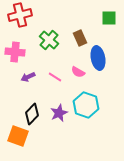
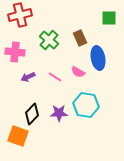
cyan hexagon: rotated 10 degrees counterclockwise
purple star: rotated 24 degrees clockwise
